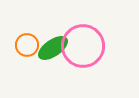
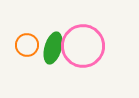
green ellipse: rotated 40 degrees counterclockwise
